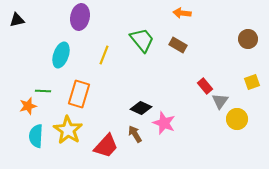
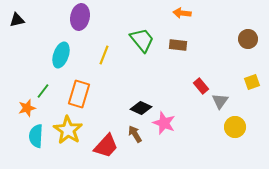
brown rectangle: rotated 24 degrees counterclockwise
red rectangle: moved 4 px left
green line: rotated 56 degrees counterclockwise
orange star: moved 1 px left, 2 px down
yellow circle: moved 2 px left, 8 px down
